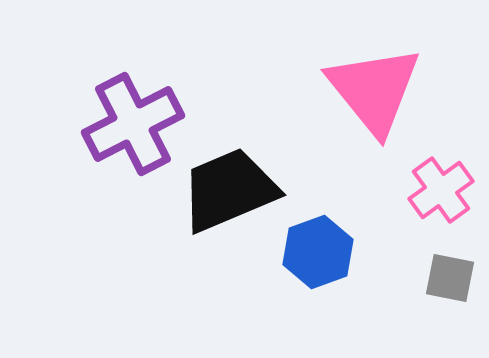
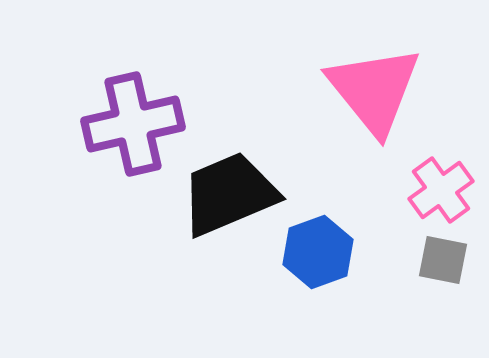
purple cross: rotated 14 degrees clockwise
black trapezoid: moved 4 px down
gray square: moved 7 px left, 18 px up
